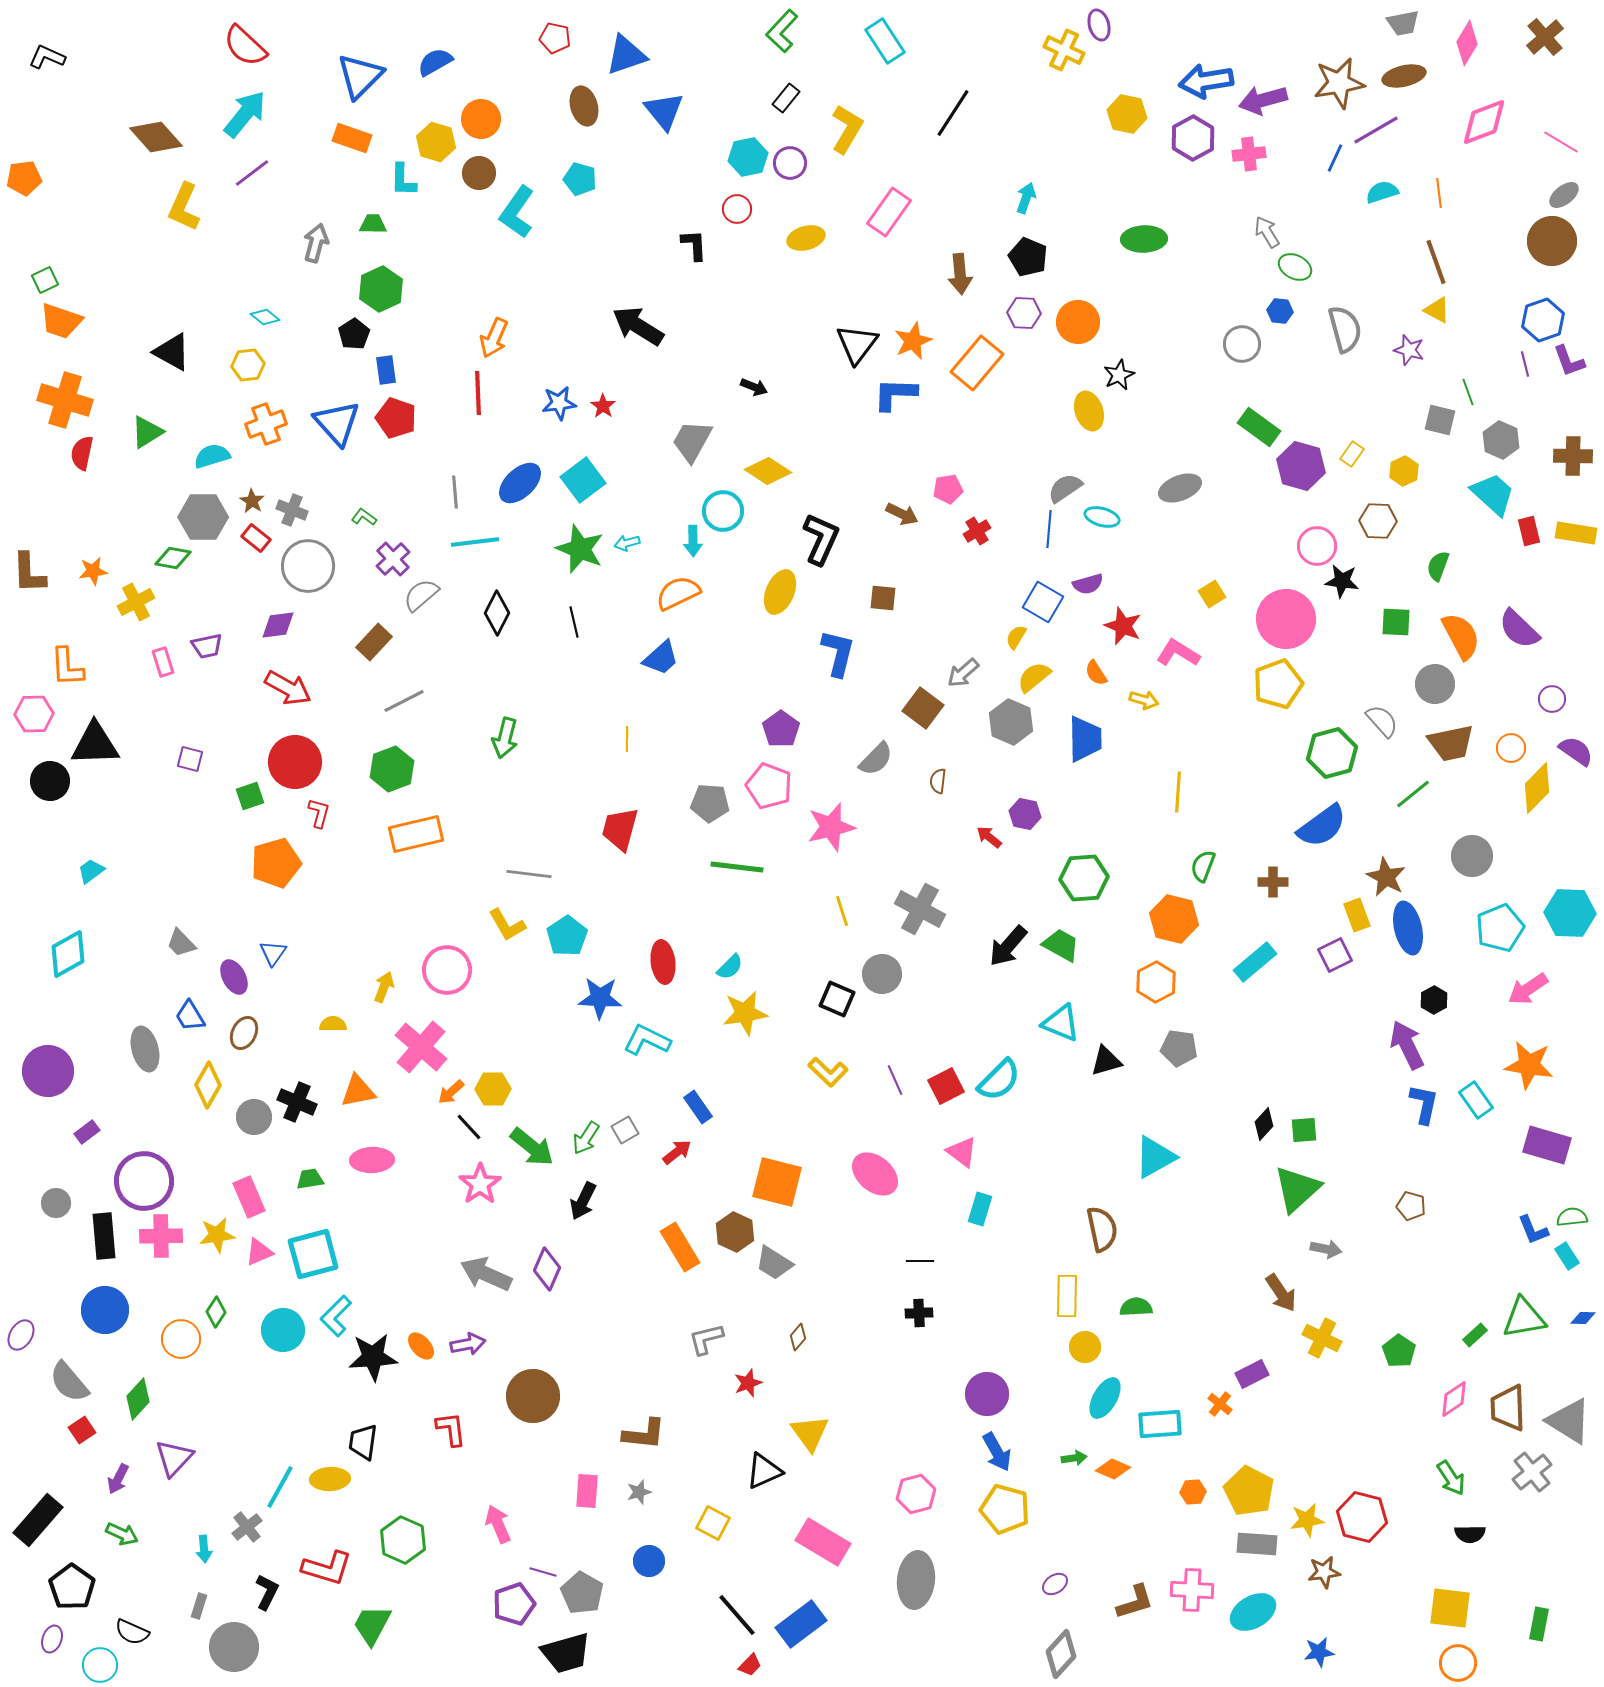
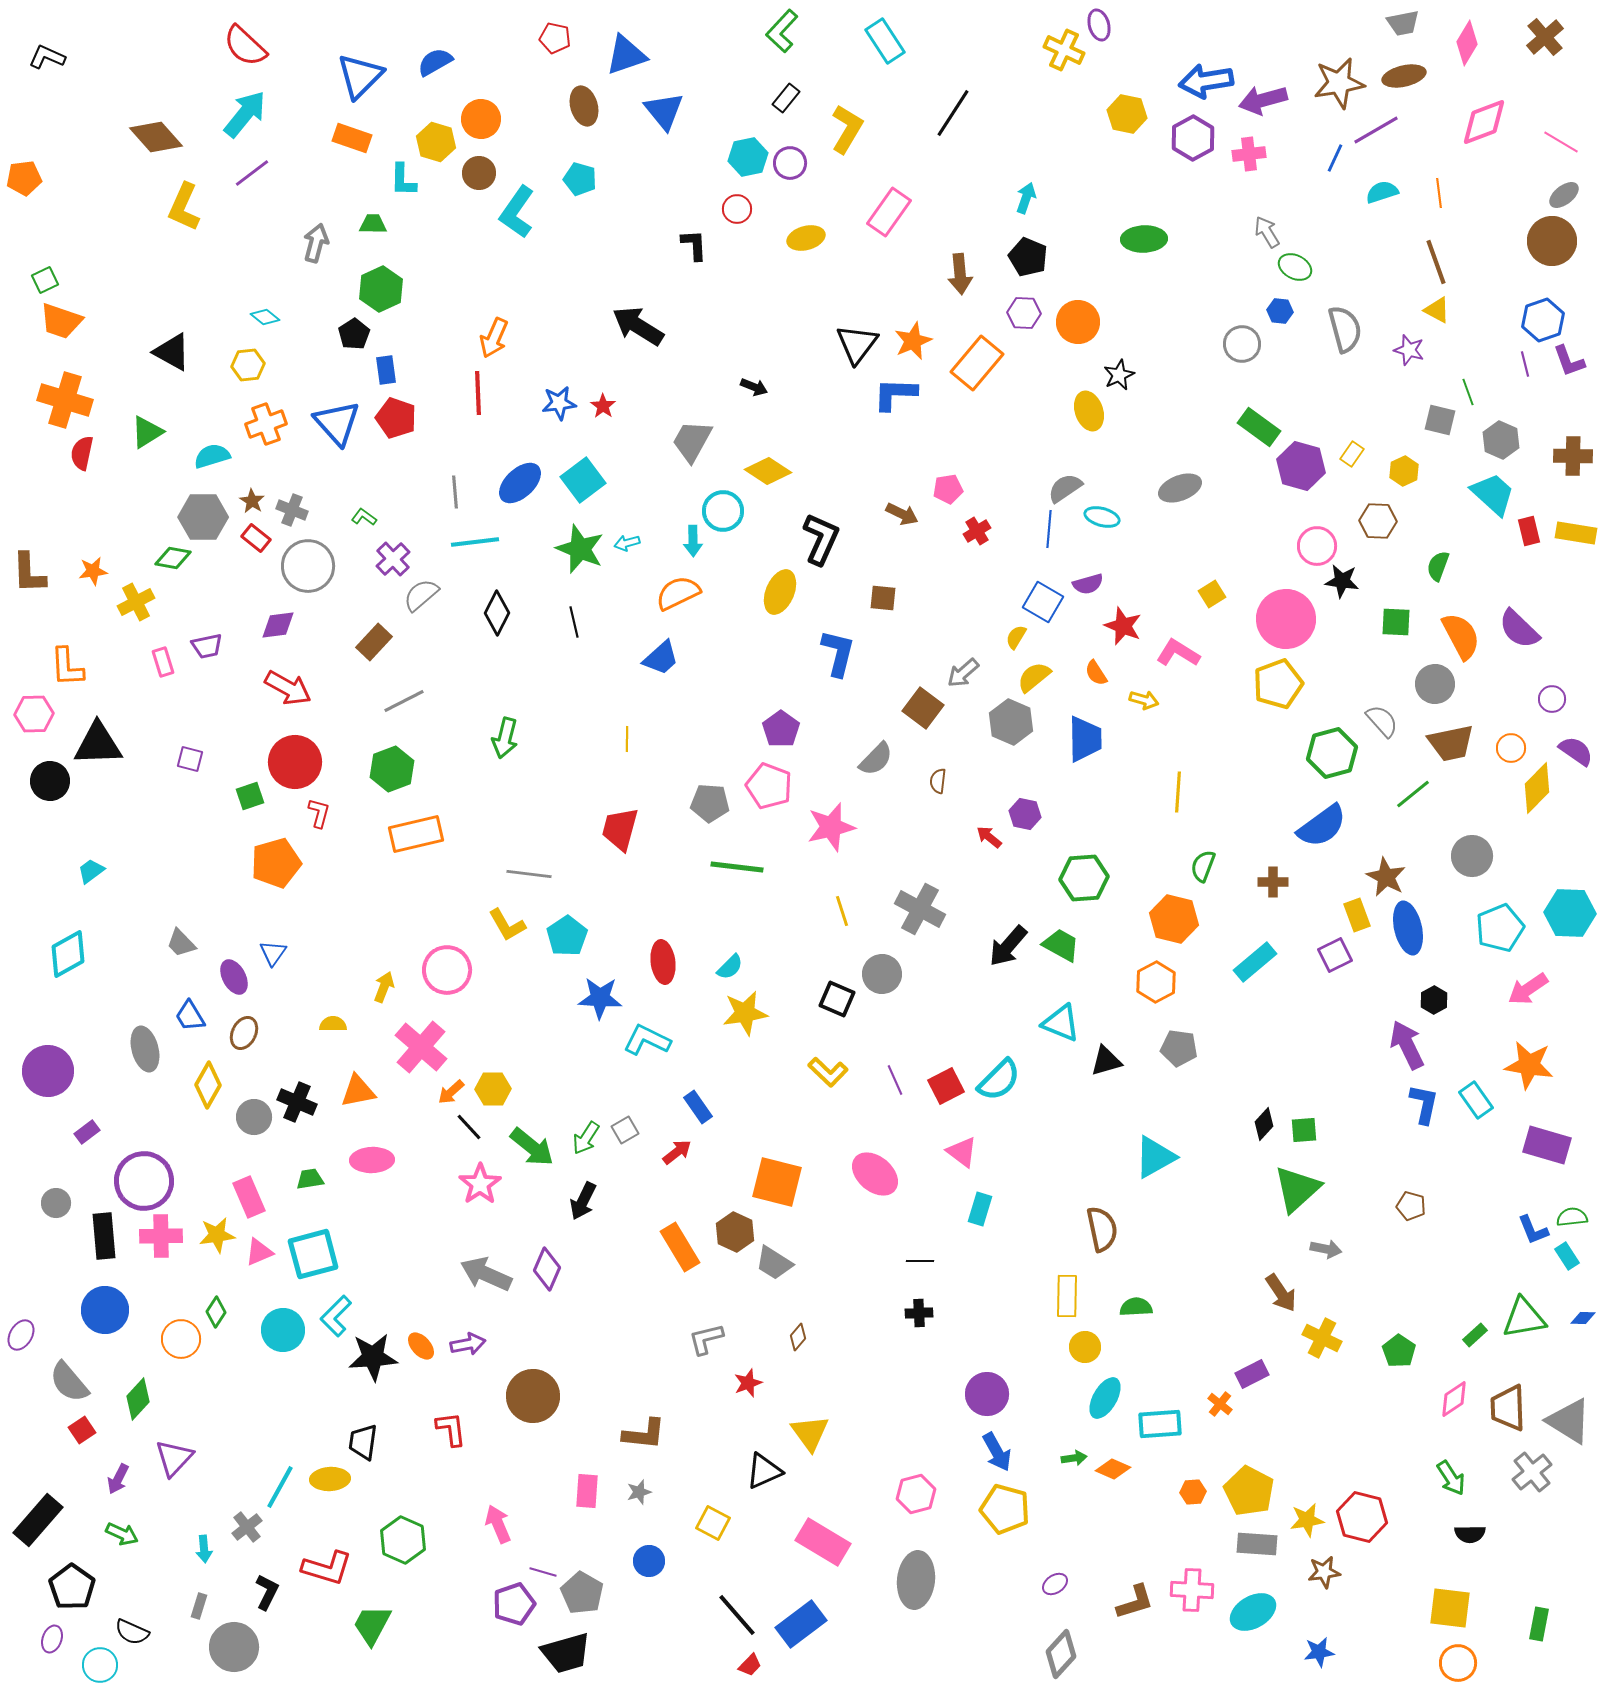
black triangle at (95, 744): moved 3 px right
